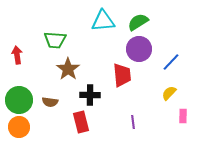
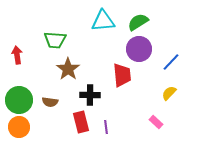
pink rectangle: moved 27 px left, 6 px down; rotated 48 degrees counterclockwise
purple line: moved 27 px left, 5 px down
